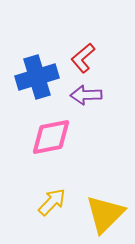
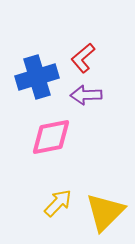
yellow arrow: moved 6 px right, 1 px down
yellow triangle: moved 2 px up
